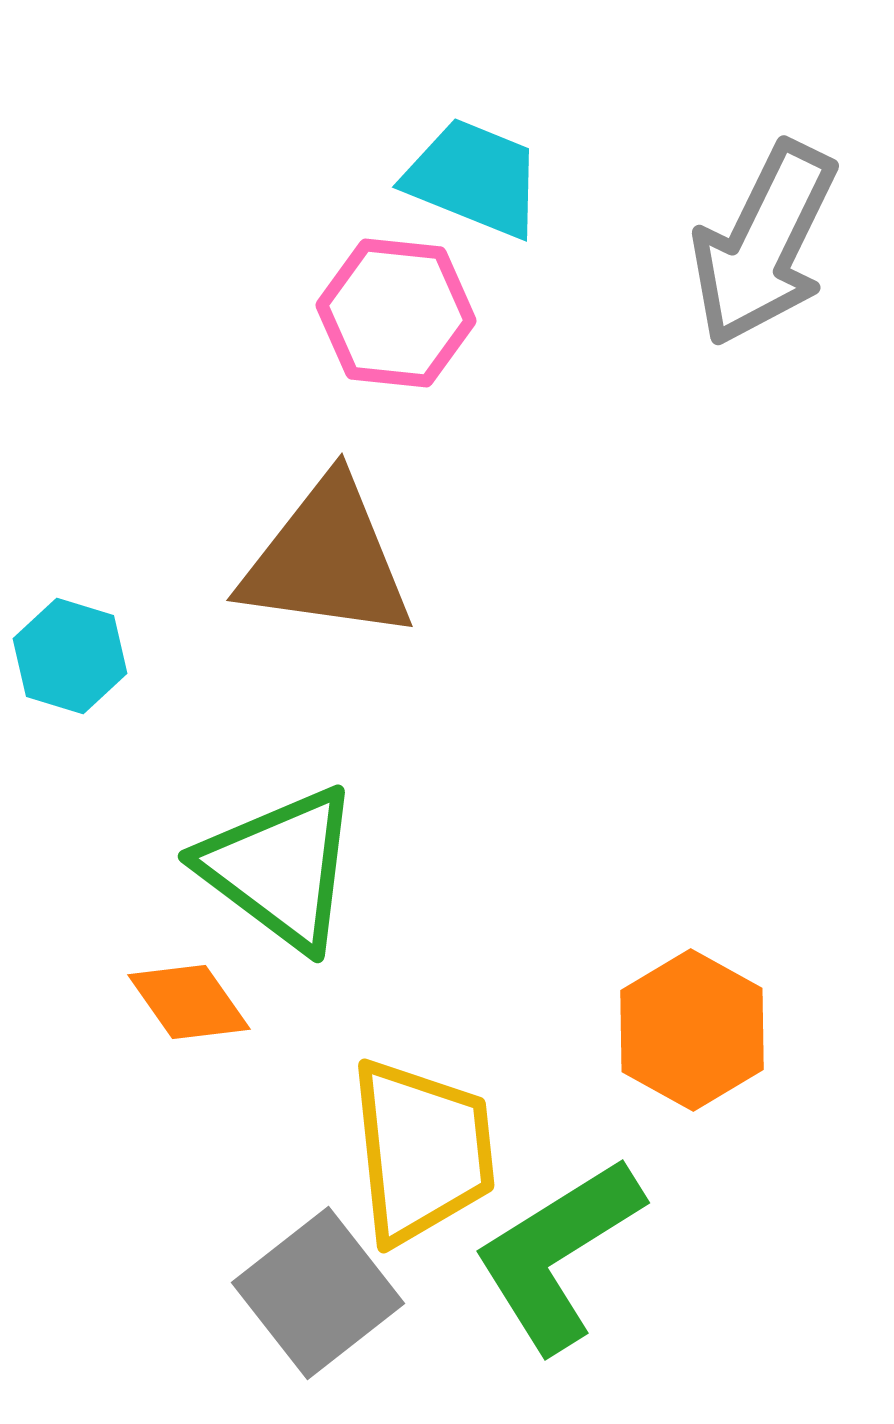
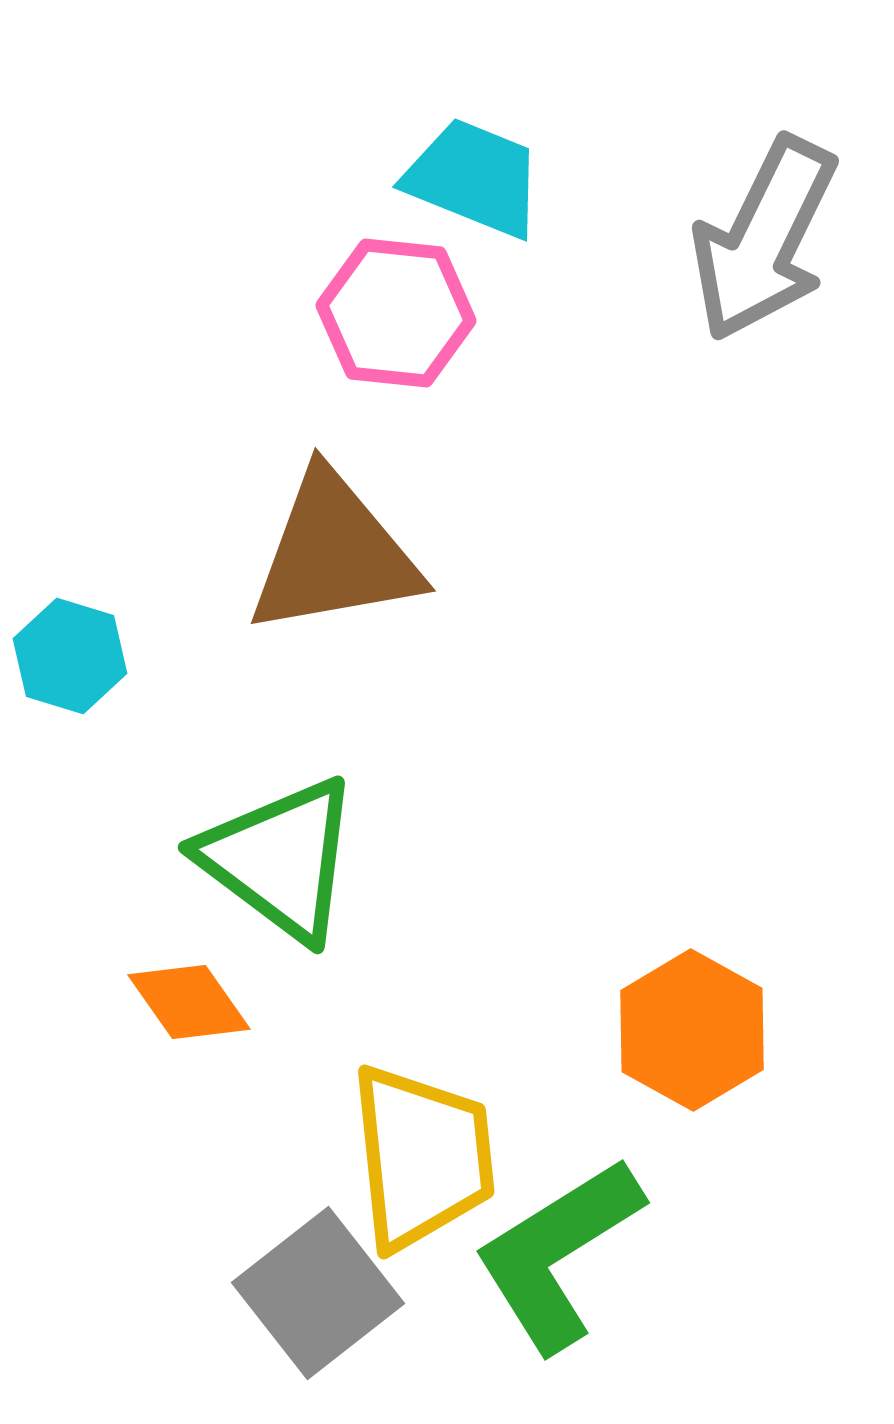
gray arrow: moved 5 px up
brown triangle: moved 7 px right, 6 px up; rotated 18 degrees counterclockwise
green triangle: moved 9 px up
yellow trapezoid: moved 6 px down
